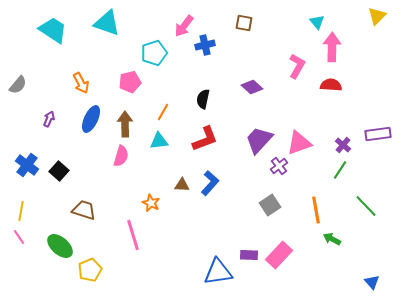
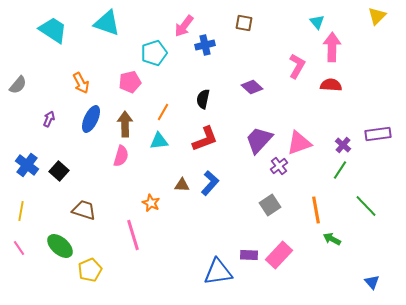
pink line at (19, 237): moved 11 px down
